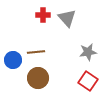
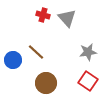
red cross: rotated 16 degrees clockwise
brown line: rotated 48 degrees clockwise
brown circle: moved 8 px right, 5 px down
